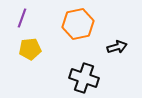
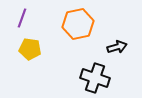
yellow pentagon: rotated 15 degrees clockwise
black cross: moved 11 px right
